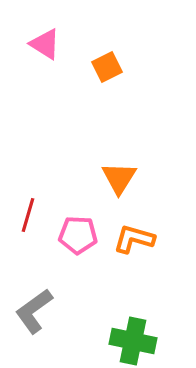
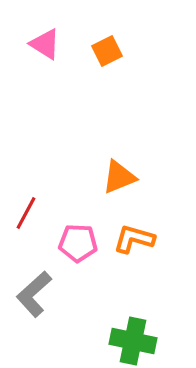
orange square: moved 16 px up
orange triangle: moved 1 px up; rotated 36 degrees clockwise
red line: moved 2 px left, 2 px up; rotated 12 degrees clockwise
pink pentagon: moved 8 px down
gray L-shape: moved 17 px up; rotated 6 degrees counterclockwise
